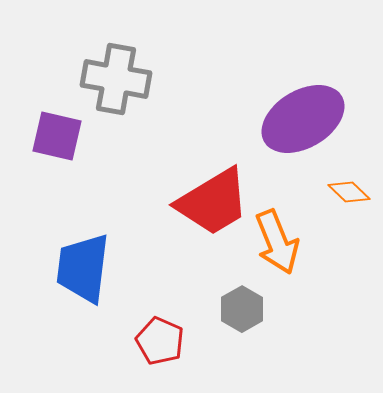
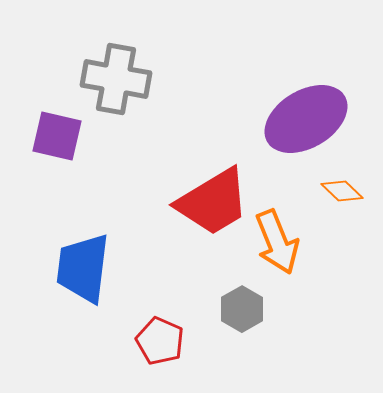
purple ellipse: moved 3 px right
orange diamond: moved 7 px left, 1 px up
